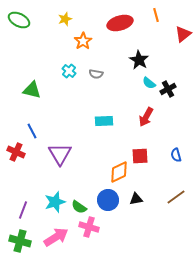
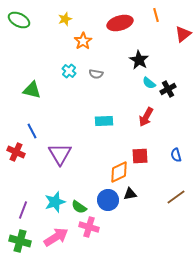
black triangle: moved 6 px left, 5 px up
